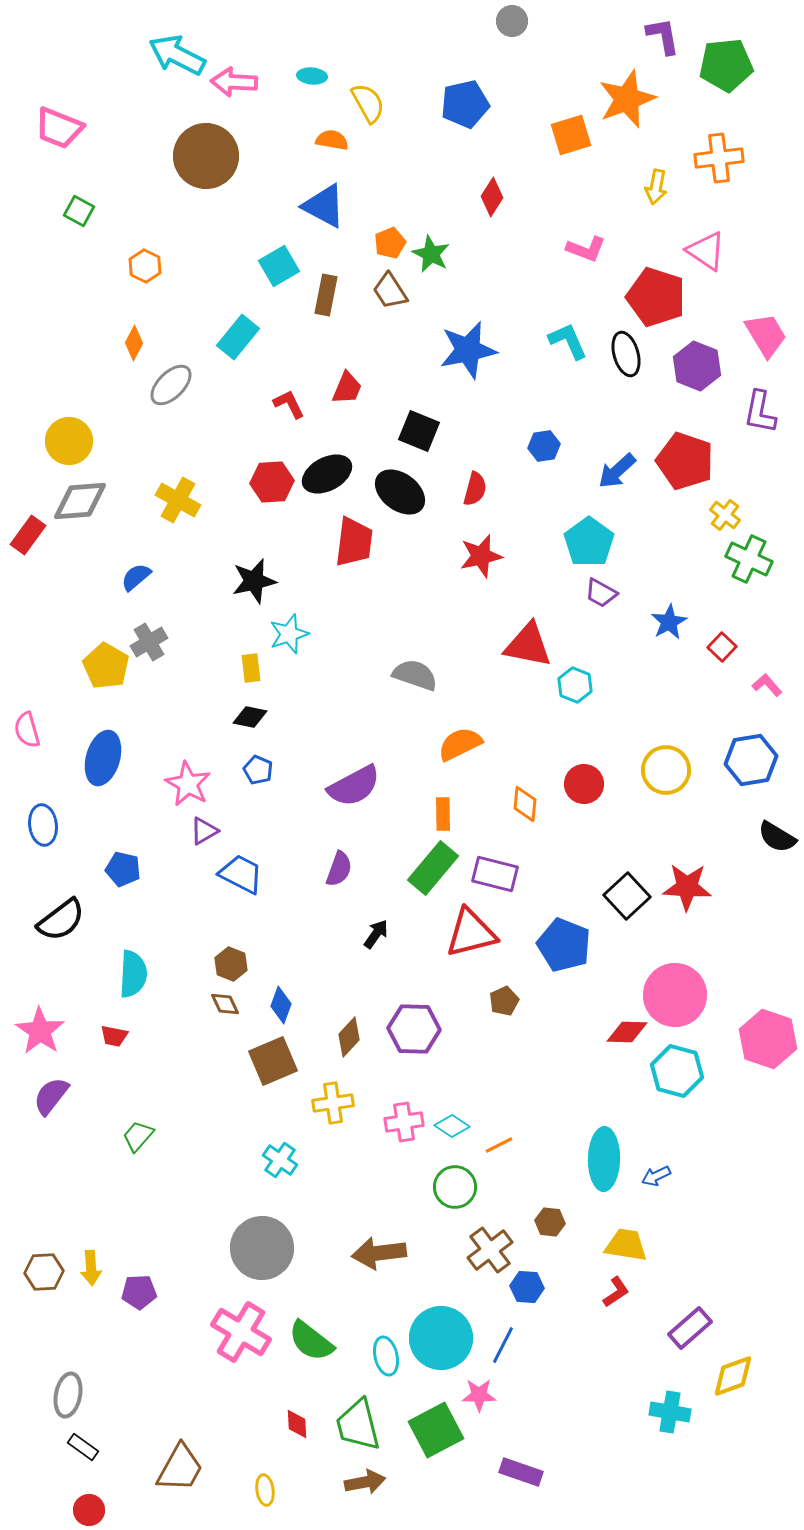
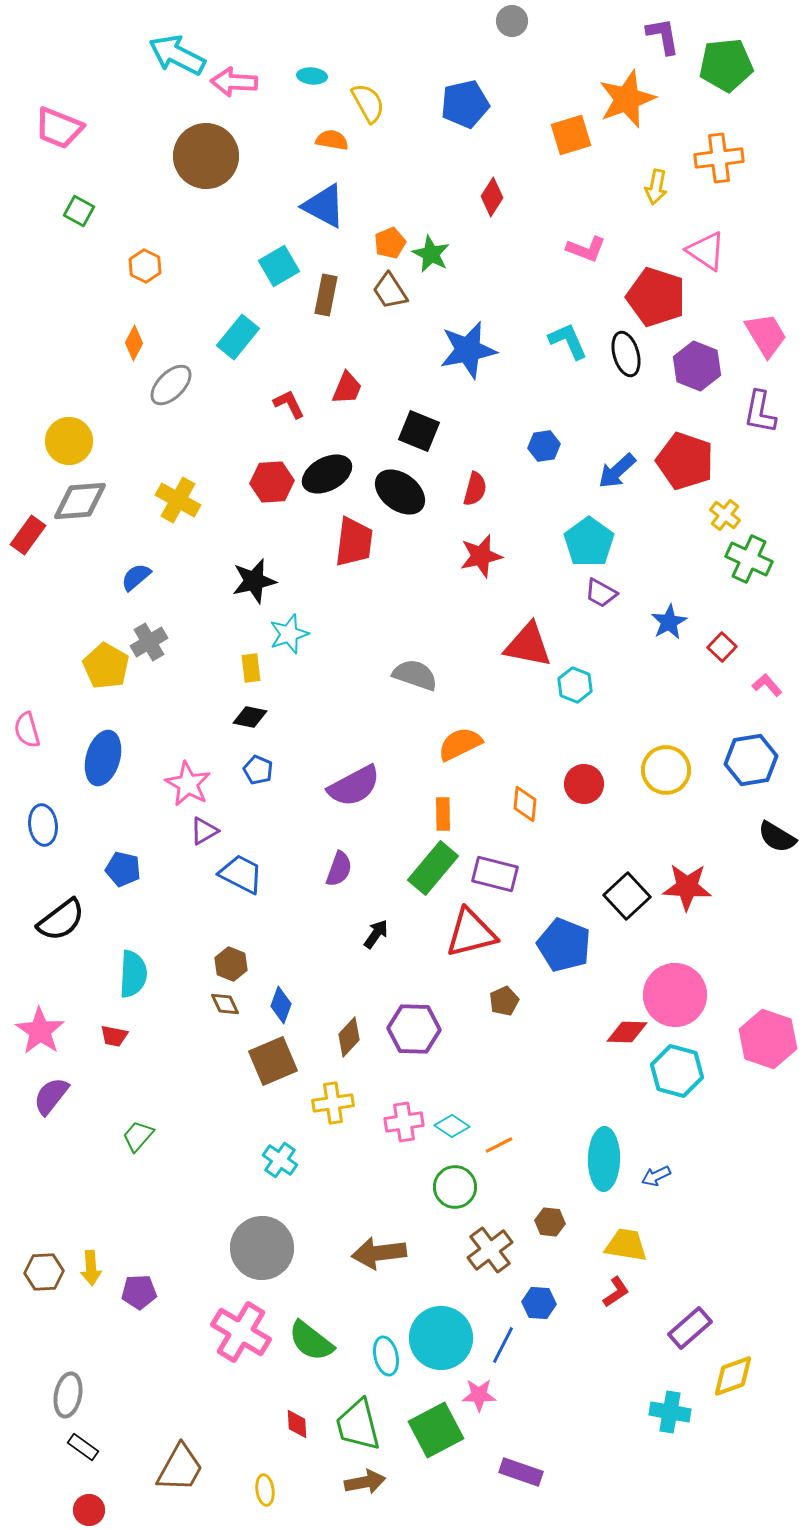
blue hexagon at (527, 1287): moved 12 px right, 16 px down
